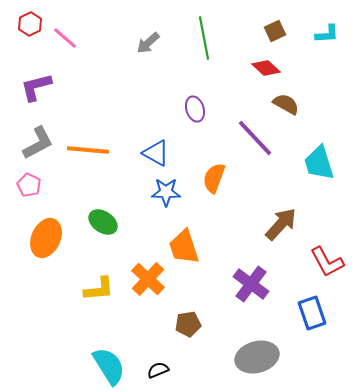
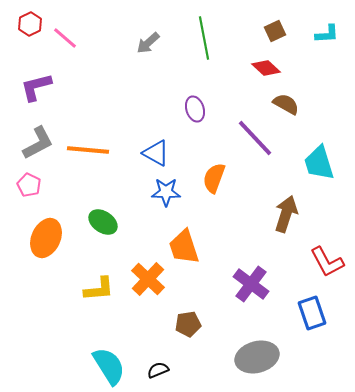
brown arrow: moved 5 px right, 10 px up; rotated 24 degrees counterclockwise
